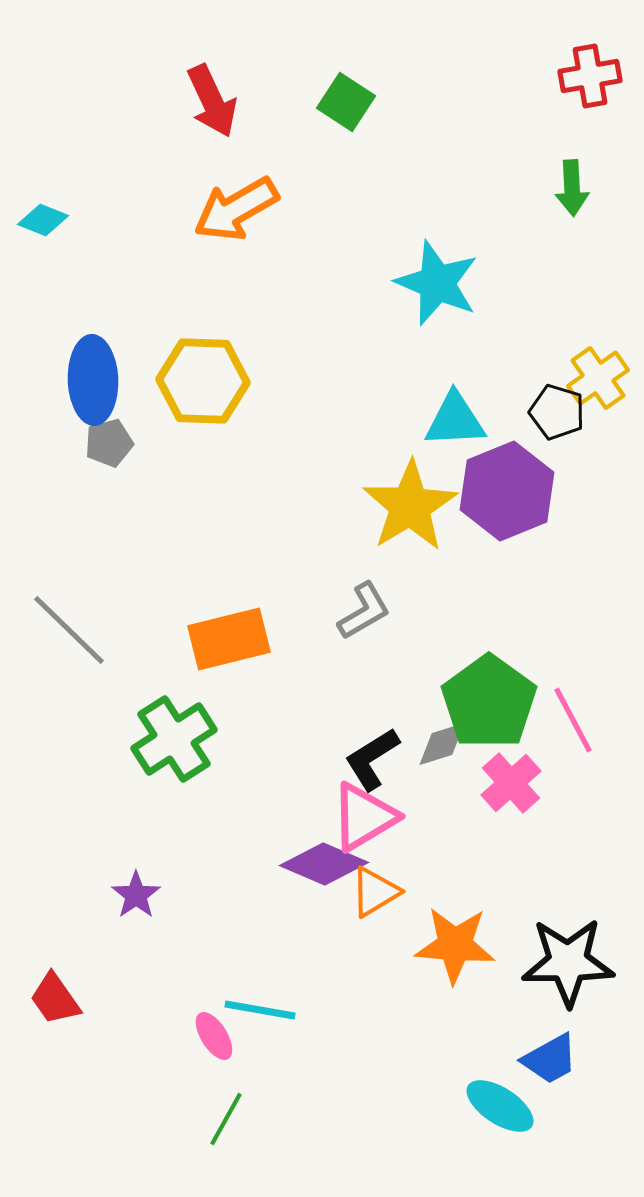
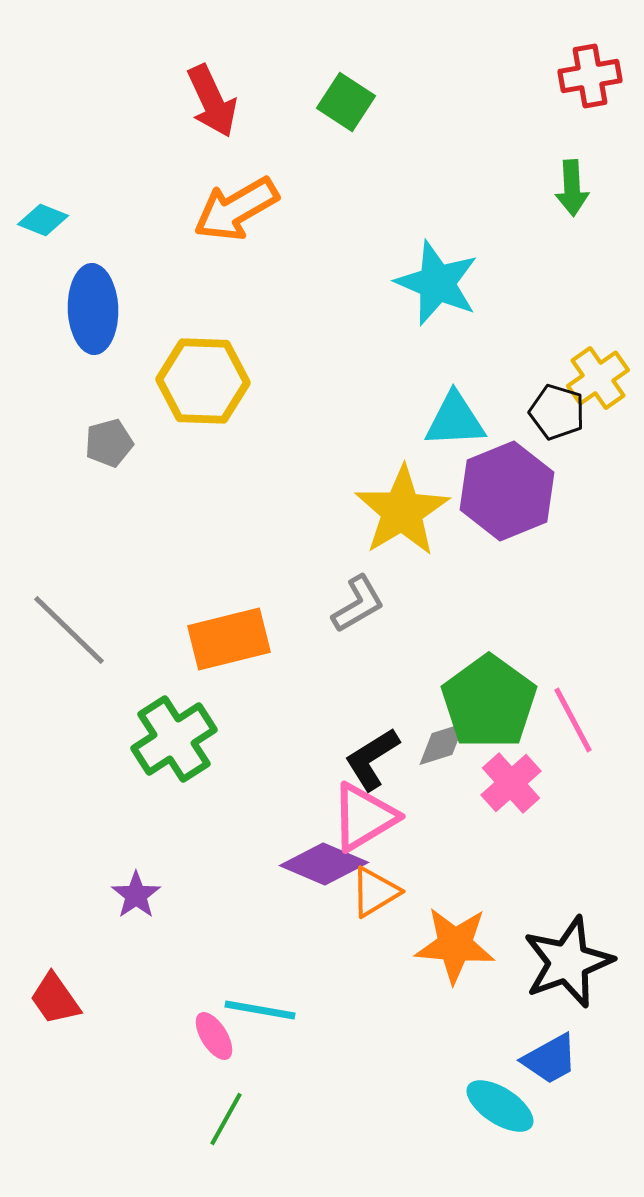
blue ellipse: moved 71 px up
yellow star: moved 8 px left, 5 px down
gray L-shape: moved 6 px left, 7 px up
black star: rotated 20 degrees counterclockwise
